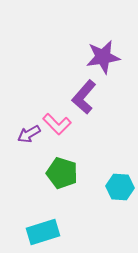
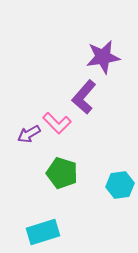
pink L-shape: moved 1 px up
cyan hexagon: moved 2 px up; rotated 12 degrees counterclockwise
